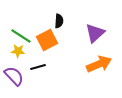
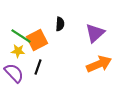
black semicircle: moved 1 px right, 3 px down
orange square: moved 10 px left
black line: rotated 56 degrees counterclockwise
purple semicircle: moved 3 px up
